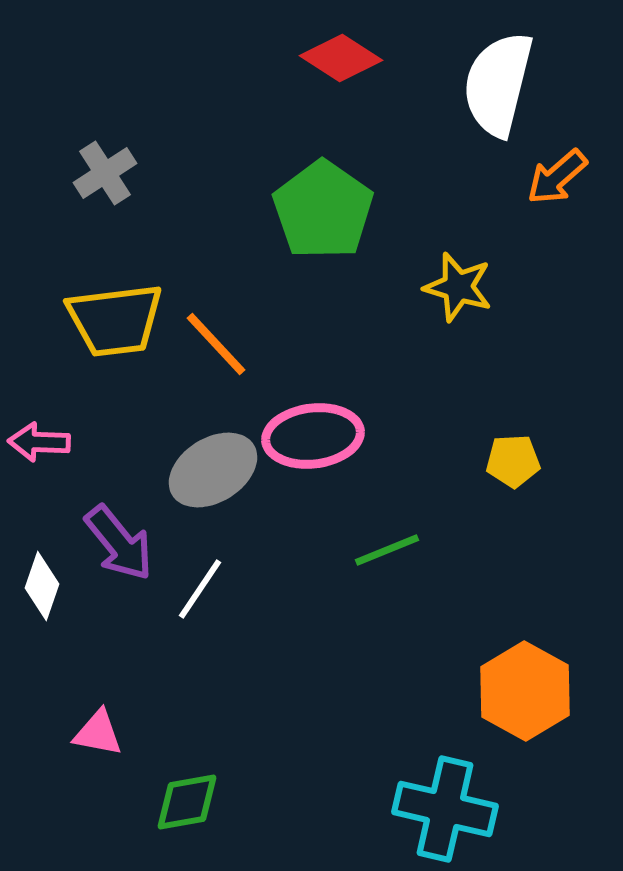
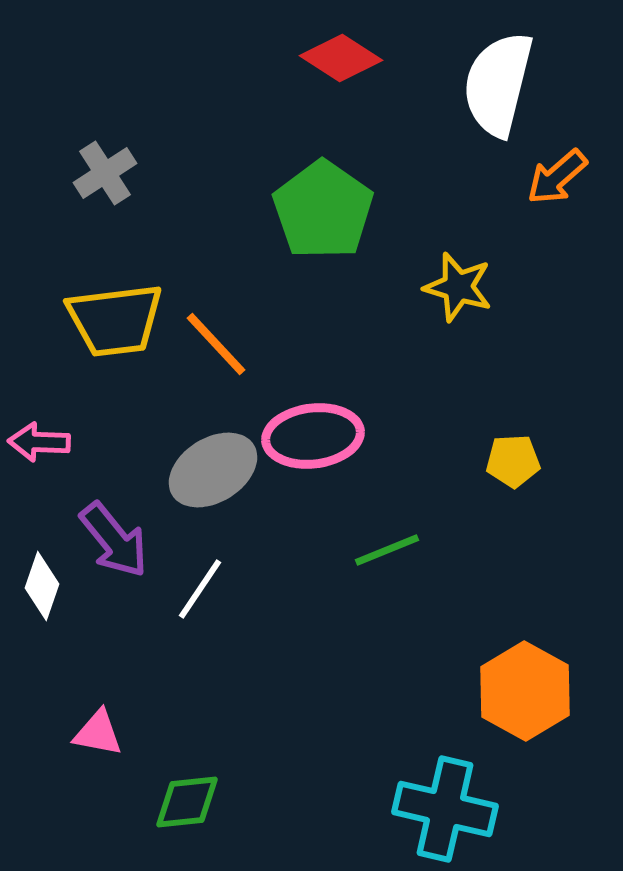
purple arrow: moved 5 px left, 3 px up
green diamond: rotated 4 degrees clockwise
